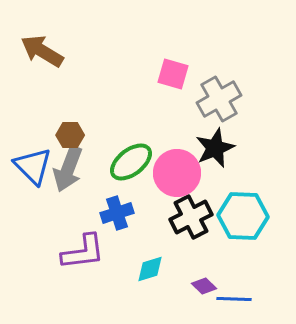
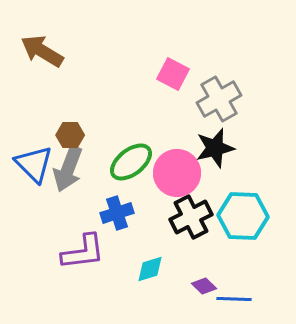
pink square: rotated 12 degrees clockwise
black star: rotated 9 degrees clockwise
blue triangle: moved 1 px right, 2 px up
